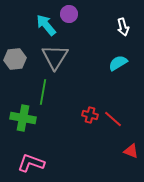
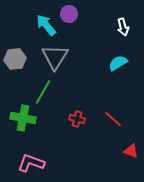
green line: rotated 20 degrees clockwise
red cross: moved 13 px left, 4 px down
